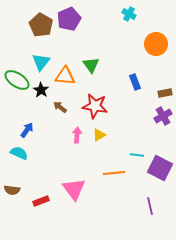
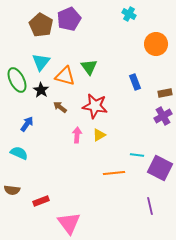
green triangle: moved 2 px left, 2 px down
orange triangle: rotated 10 degrees clockwise
green ellipse: rotated 30 degrees clockwise
blue arrow: moved 6 px up
pink triangle: moved 5 px left, 34 px down
